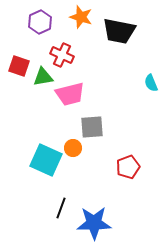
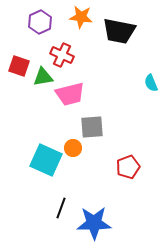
orange star: rotated 10 degrees counterclockwise
